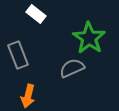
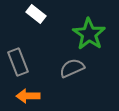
green star: moved 4 px up
gray rectangle: moved 7 px down
orange arrow: rotated 75 degrees clockwise
